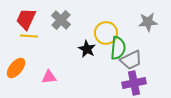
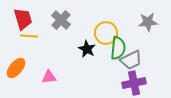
red trapezoid: moved 3 px left; rotated 140 degrees clockwise
